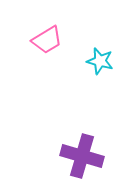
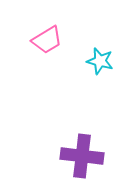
purple cross: rotated 9 degrees counterclockwise
